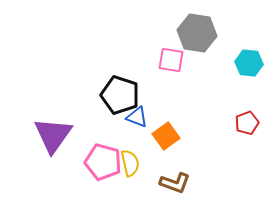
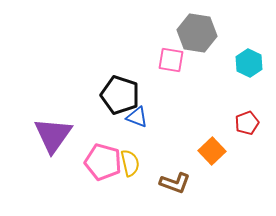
cyan hexagon: rotated 20 degrees clockwise
orange square: moved 46 px right, 15 px down; rotated 8 degrees counterclockwise
